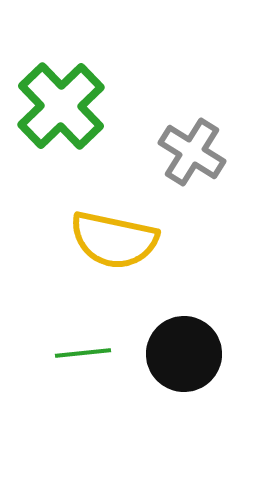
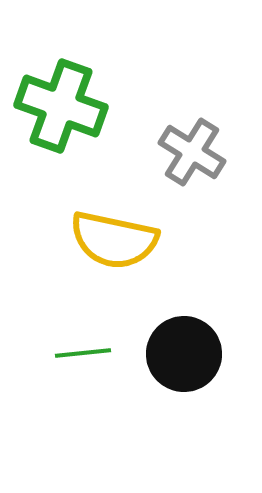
green cross: rotated 26 degrees counterclockwise
